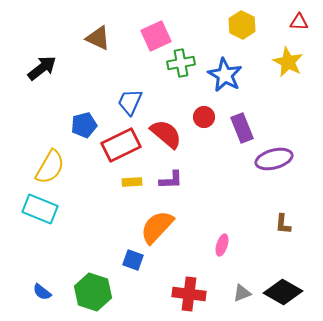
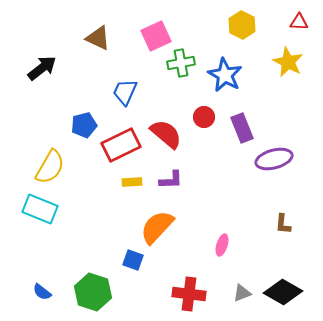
blue trapezoid: moved 5 px left, 10 px up
